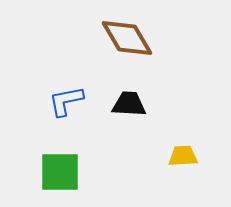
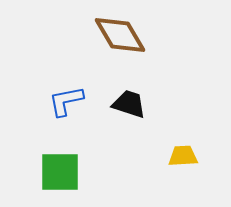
brown diamond: moved 7 px left, 3 px up
black trapezoid: rotated 15 degrees clockwise
